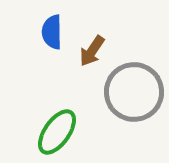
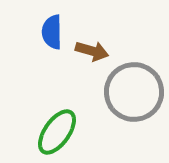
brown arrow: rotated 108 degrees counterclockwise
